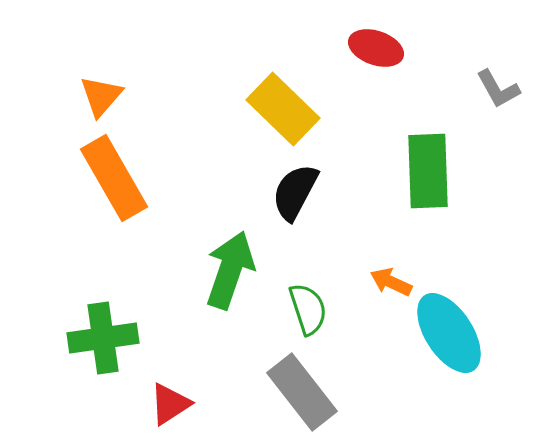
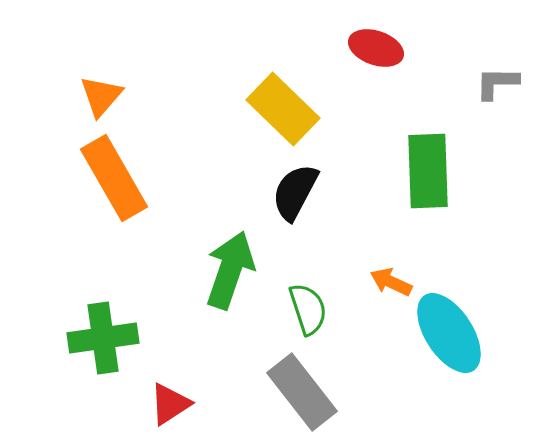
gray L-shape: moved 1 px left, 6 px up; rotated 120 degrees clockwise
